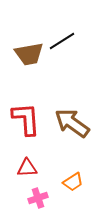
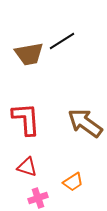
brown arrow: moved 13 px right
red triangle: moved 1 px up; rotated 20 degrees clockwise
